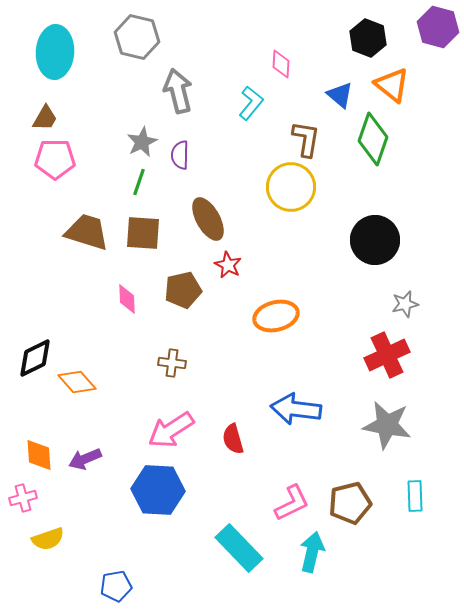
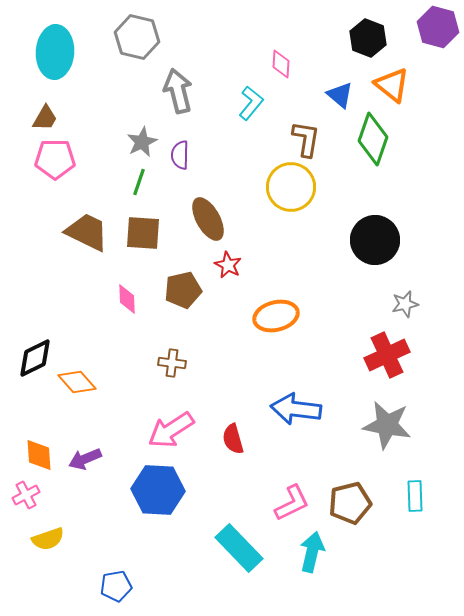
brown trapezoid at (87, 232): rotated 9 degrees clockwise
pink cross at (23, 498): moved 3 px right, 3 px up; rotated 12 degrees counterclockwise
